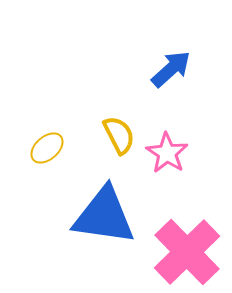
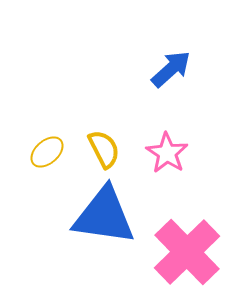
yellow semicircle: moved 15 px left, 14 px down
yellow ellipse: moved 4 px down
